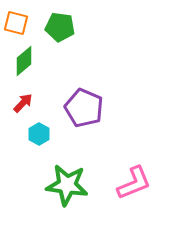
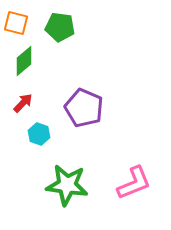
cyan hexagon: rotated 10 degrees counterclockwise
